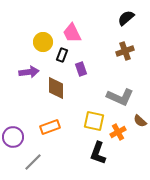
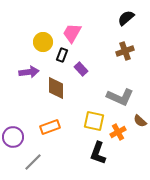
pink trapezoid: rotated 55 degrees clockwise
purple rectangle: rotated 24 degrees counterclockwise
